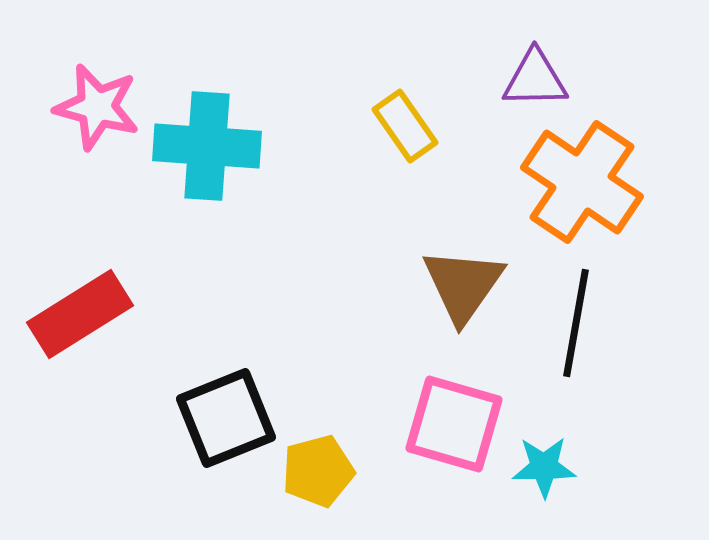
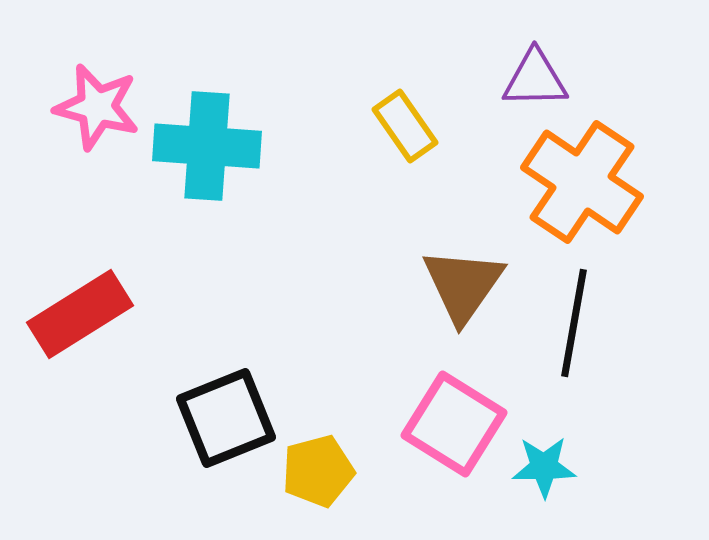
black line: moved 2 px left
pink square: rotated 16 degrees clockwise
